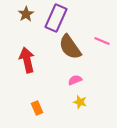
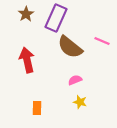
brown semicircle: rotated 16 degrees counterclockwise
orange rectangle: rotated 24 degrees clockwise
